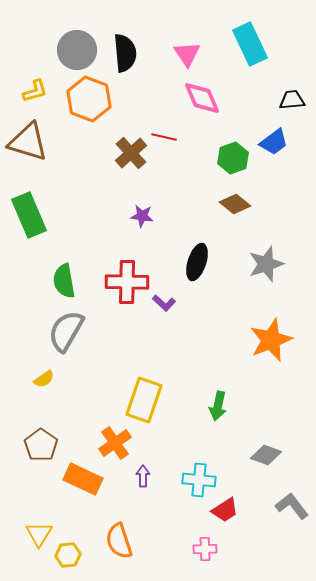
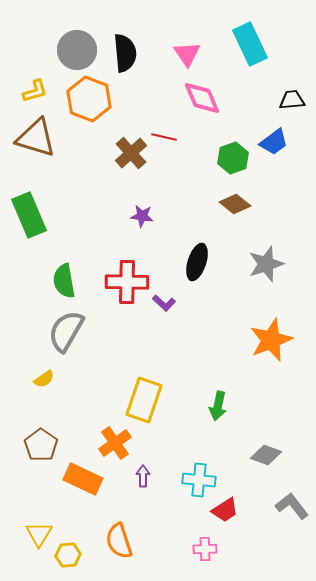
brown triangle: moved 8 px right, 4 px up
